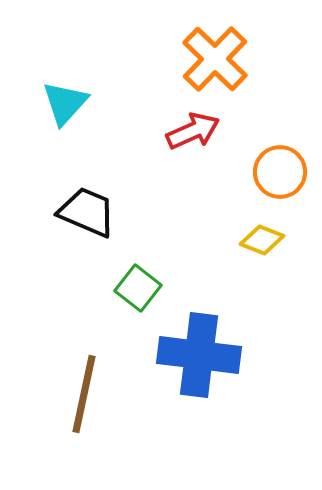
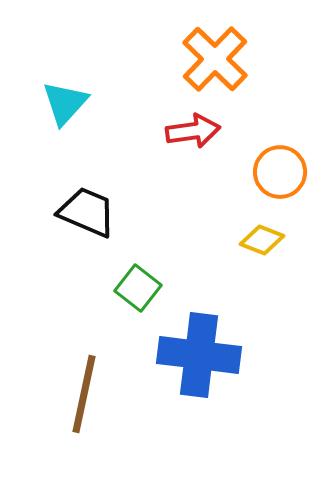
red arrow: rotated 16 degrees clockwise
